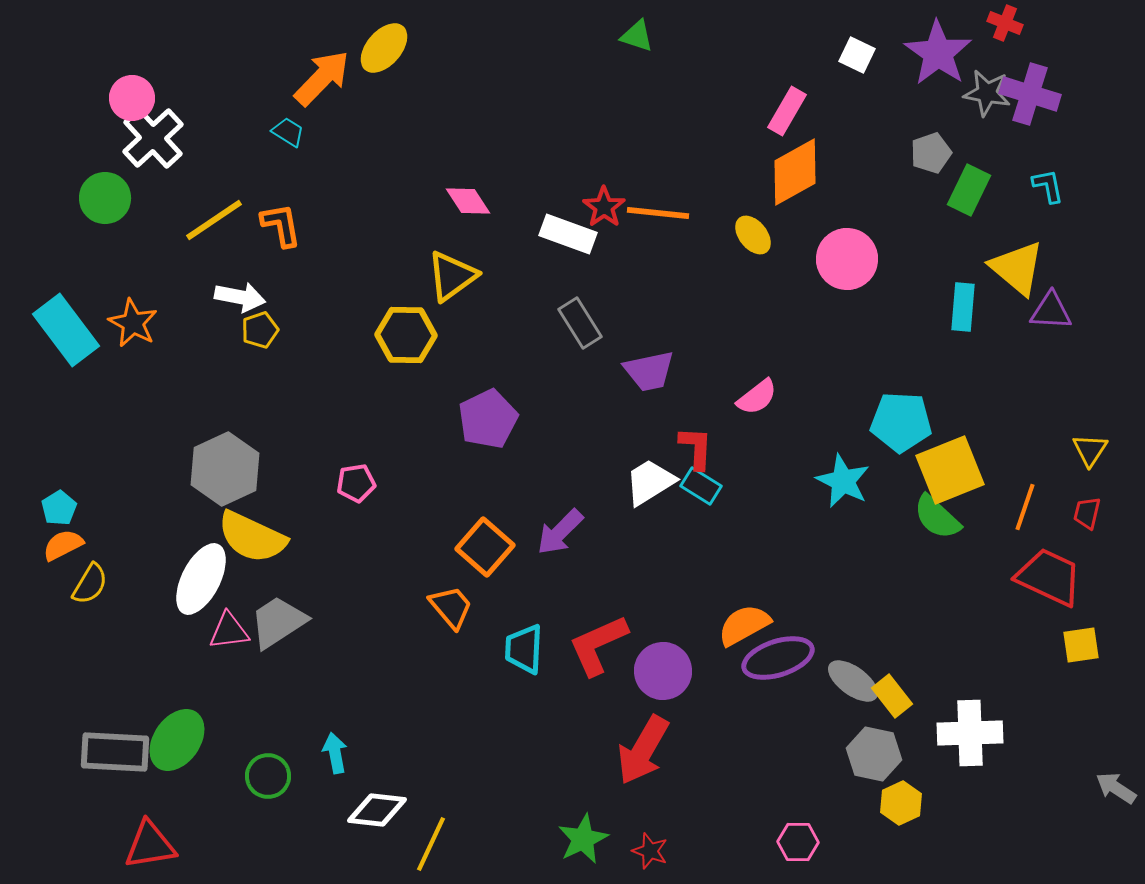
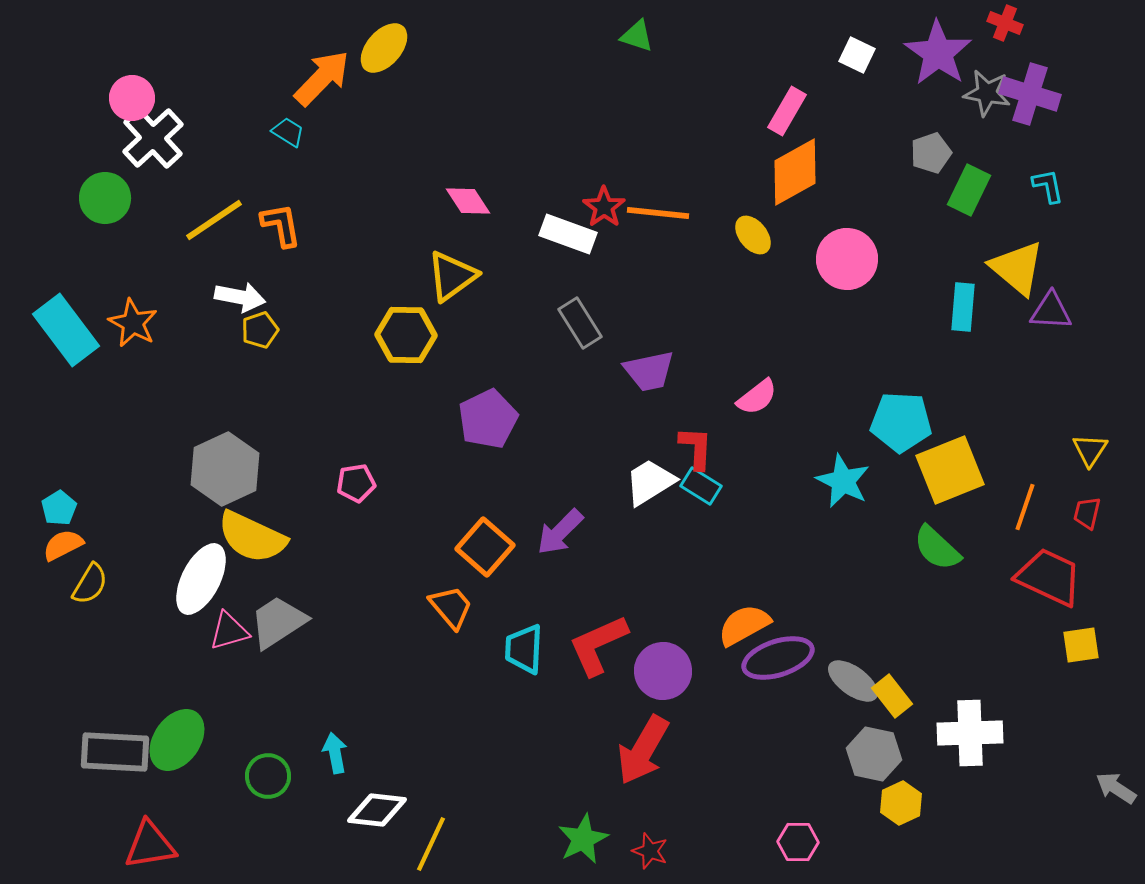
green semicircle at (937, 517): moved 31 px down
pink triangle at (229, 631): rotated 9 degrees counterclockwise
